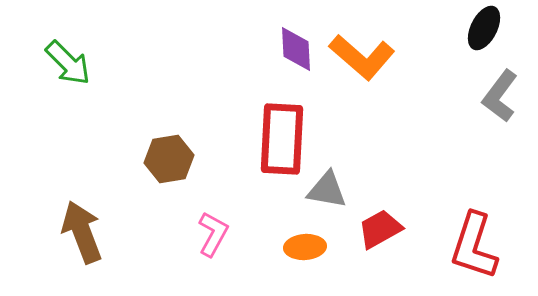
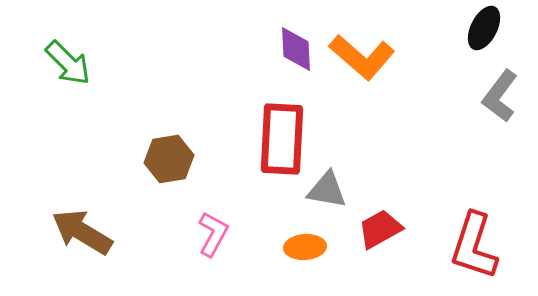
brown arrow: rotated 38 degrees counterclockwise
